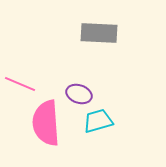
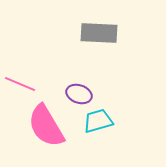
pink semicircle: moved 3 px down; rotated 27 degrees counterclockwise
